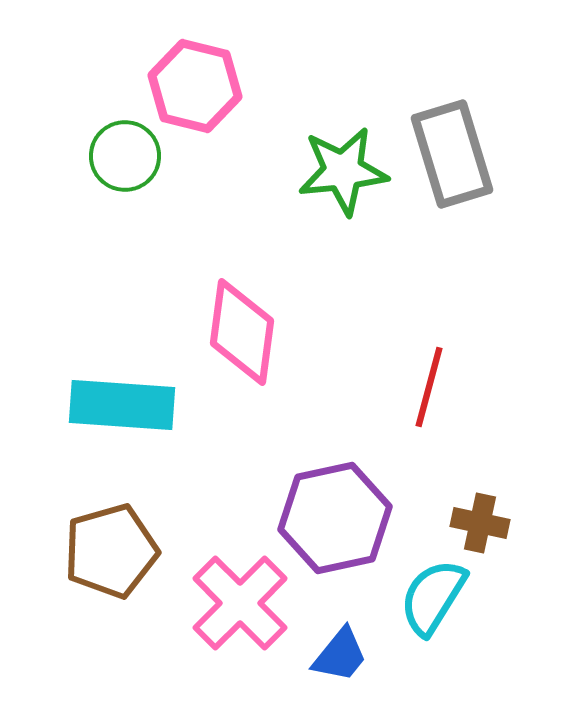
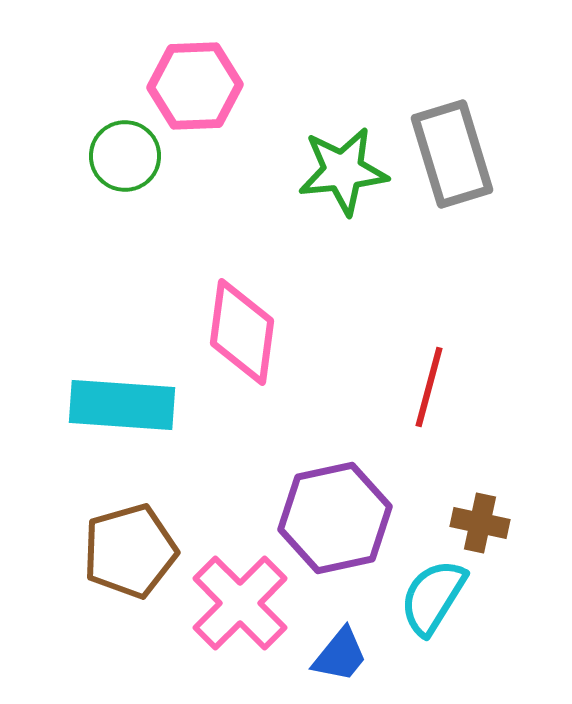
pink hexagon: rotated 16 degrees counterclockwise
brown pentagon: moved 19 px right
